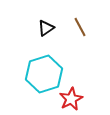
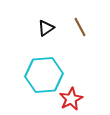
cyan hexagon: moved 1 px down; rotated 12 degrees clockwise
